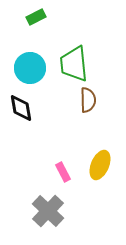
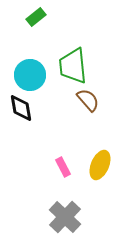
green rectangle: rotated 12 degrees counterclockwise
green trapezoid: moved 1 px left, 2 px down
cyan circle: moved 7 px down
brown semicircle: rotated 40 degrees counterclockwise
pink rectangle: moved 5 px up
gray cross: moved 17 px right, 6 px down
